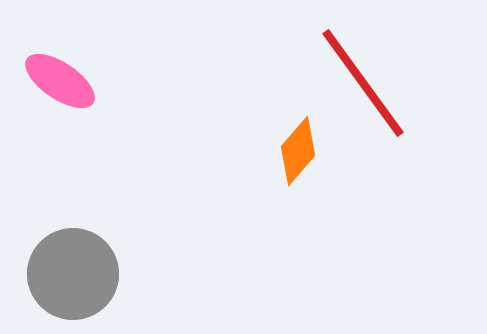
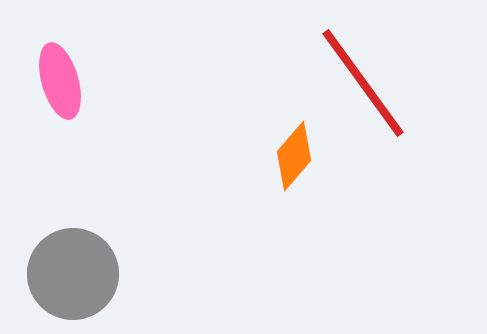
pink ellipse: rotated 40 degrees clockwise
orange diamond: moved 4 px left, 5 px down
